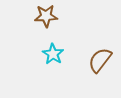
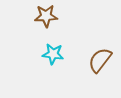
cyan star: rotated 25 degrees counterclockwise
